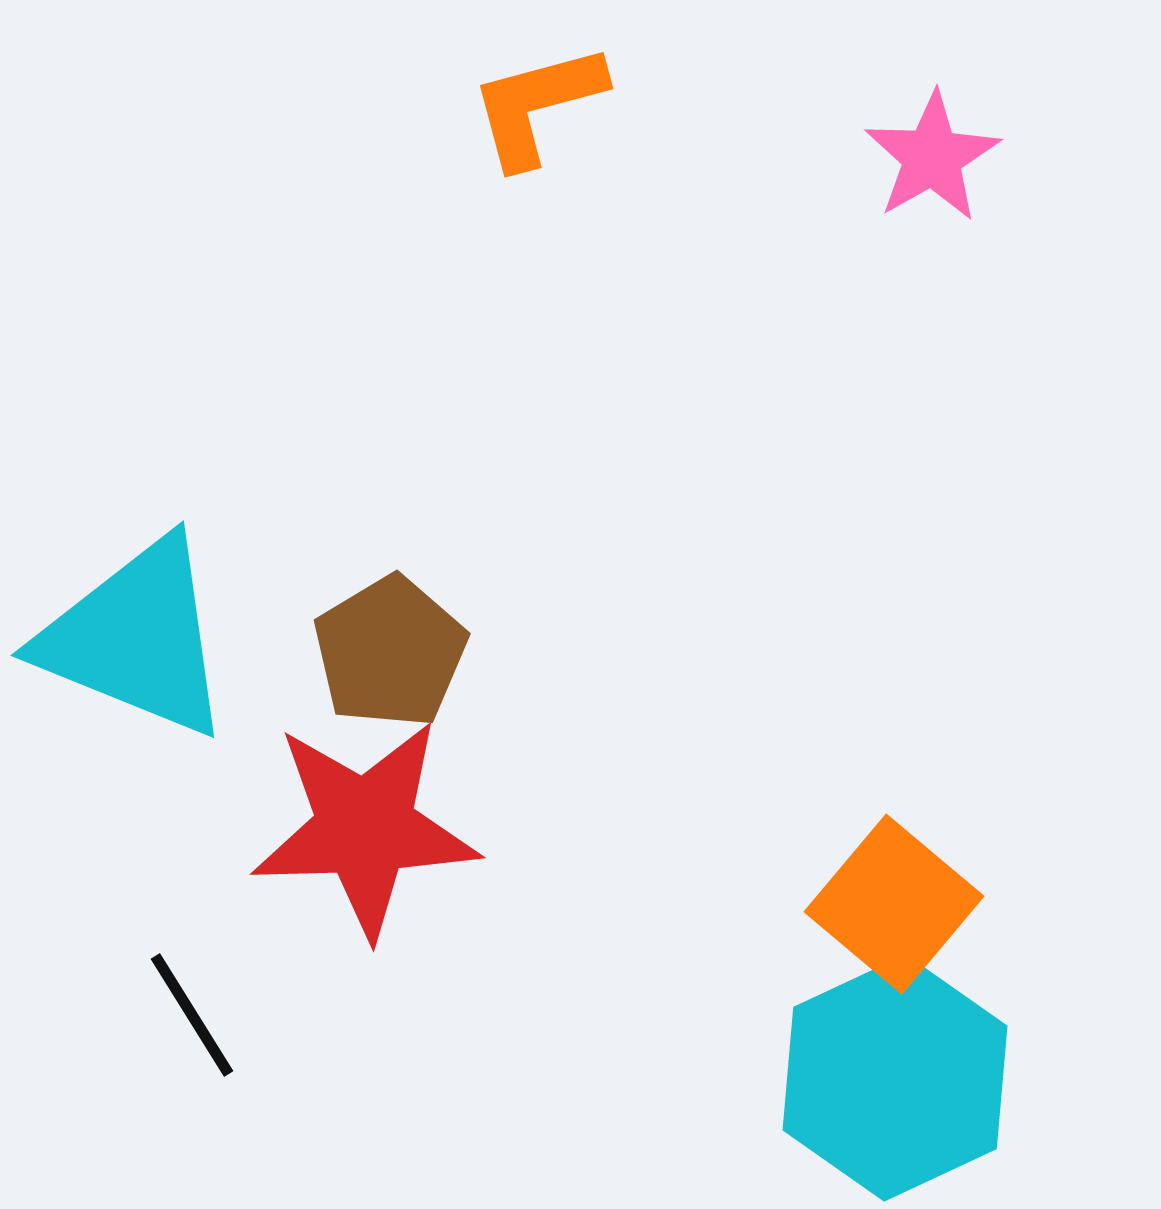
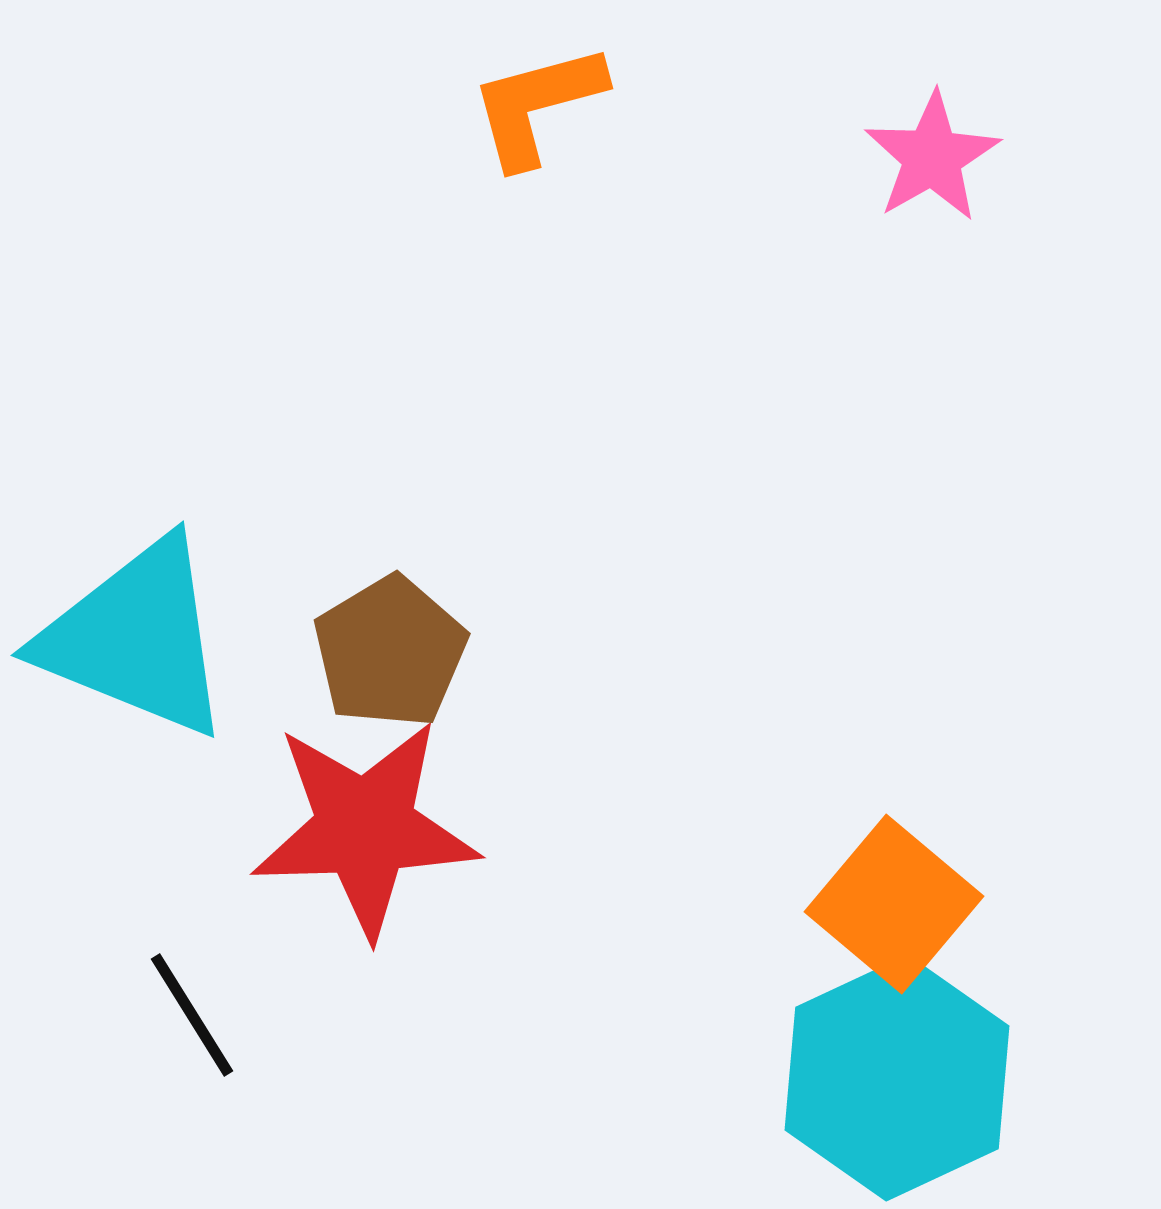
cyan hexagon: moved 2 px right
